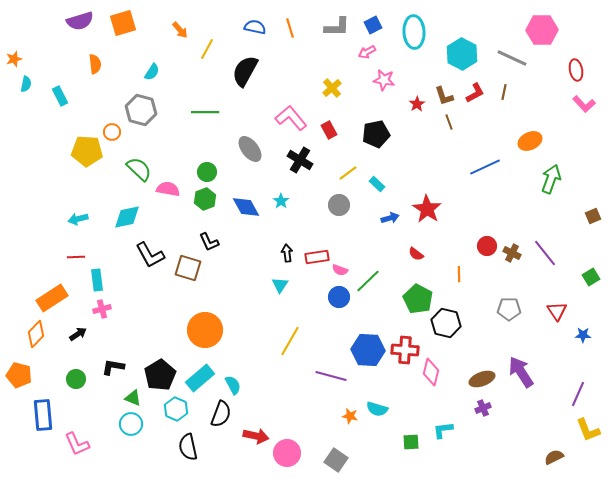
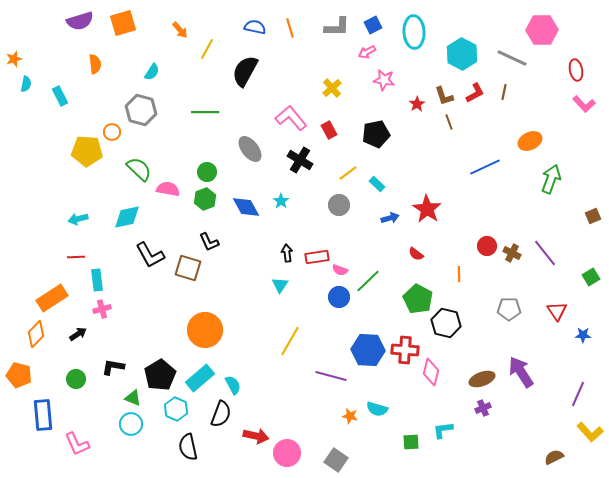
yellow L-shape at (588, 430): moved 2 px right, 2 px down; rotated 20 degrees counterclockwise
